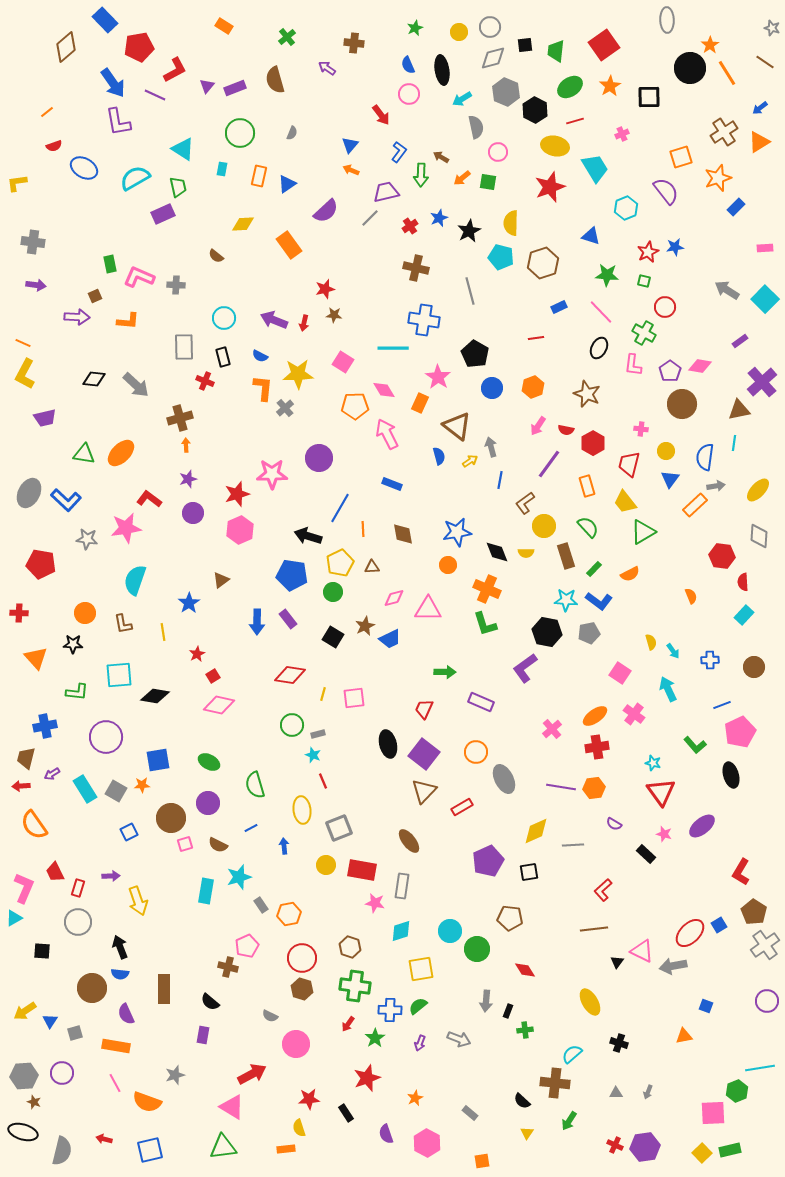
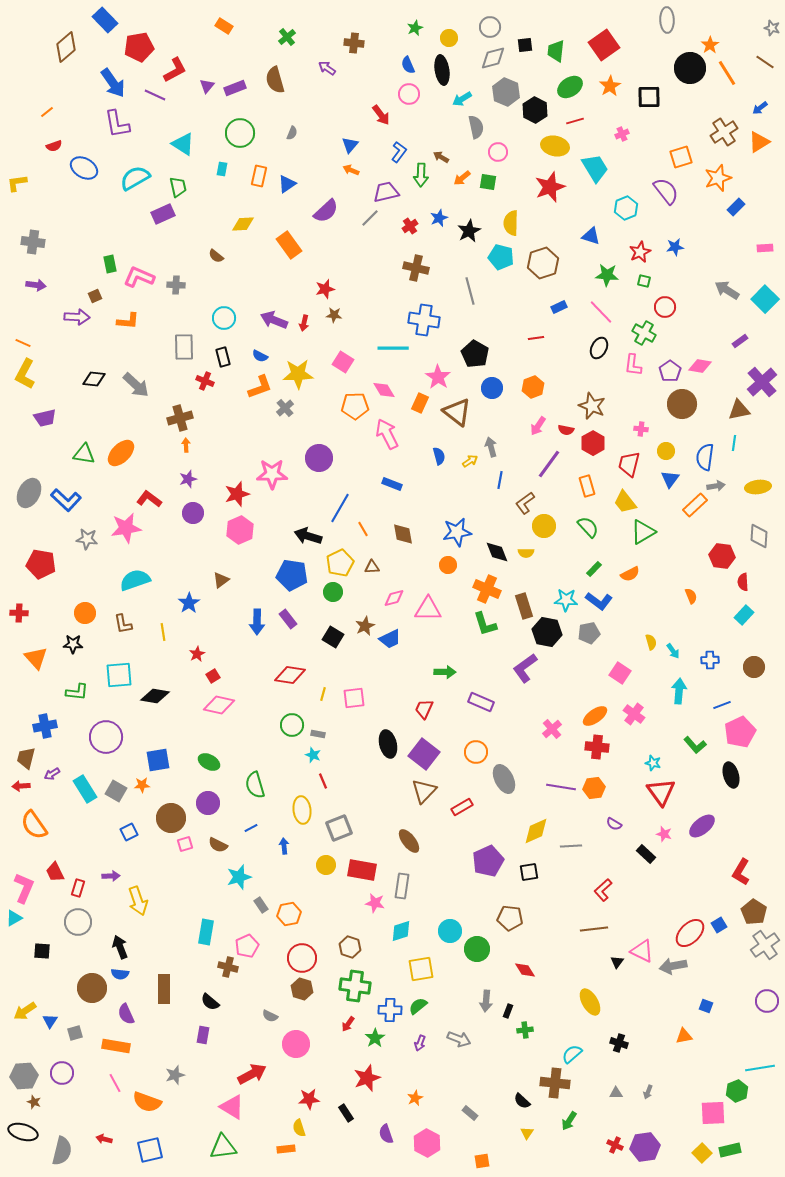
yellow circle at (459, 32): moved 10 px left, 6 px down
purple L-shape at (118, 122): moved 1 px left, 2 px down
cyan triangle at (183, 149): moved 5 px up
red star at (648, 252): moved 8 px left
orange L-shape at (263, 388): moved 3 px left, 1 px up; rotated 64 degrees clockwise
brown star at (587, 394): moved 5 px right, 12 px down
brown triangle at (457, 426): moved 14 px up
yellow ellipse at (758, 490): moved 3 px up; rotated 40 degrees clockwise
orange line at (363, 529): rotated 28 degrees counterclockwise
brown rectangle at (566, 556): moved 42 px left, 50 px down
cyan semicircle at (135, 580): rotated 52 degrees clockwise
cyan arrow at (668, 689): moved 11 px right, 2 px down; rotated 30 degrees clockwise
gray rectangle at (318, 734): rotated 24 degrees clockwise
red cross at (597, 747): rotated 15 degrees clockwise
gray line at (573, 845): moved 2 px left, 1 px down
cyan rectangle at (206, 891): moved 41 px down
